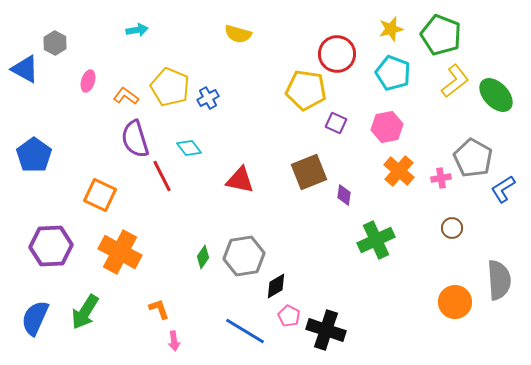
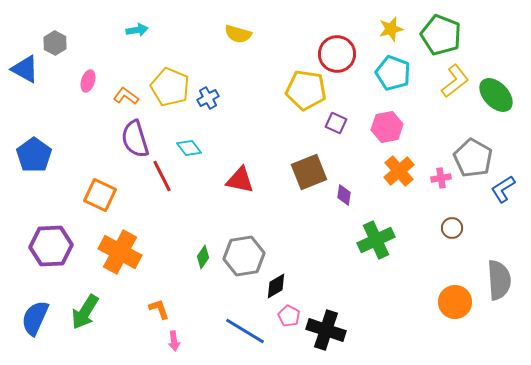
orange cross at (399, 171): rotated 8 degrees clockwise
